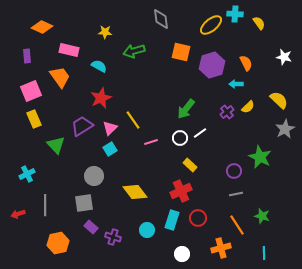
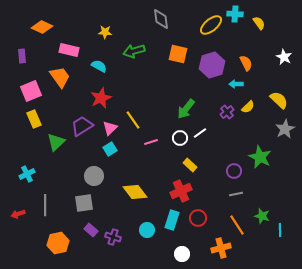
orange square at (181, 52): moved 3 px left, 2 px down
purple rectangle at (27, 56): moved 5 px left
white star at (284, 57): rotated 14 degrees clockwise
green triangle at (56, 145): moved 3 px up; rotated 30 degrees clockwise
purple rectangle at (91, 227): moved 3 px down
cyan line at (264, 253): moved 16 px right, 23 px up
